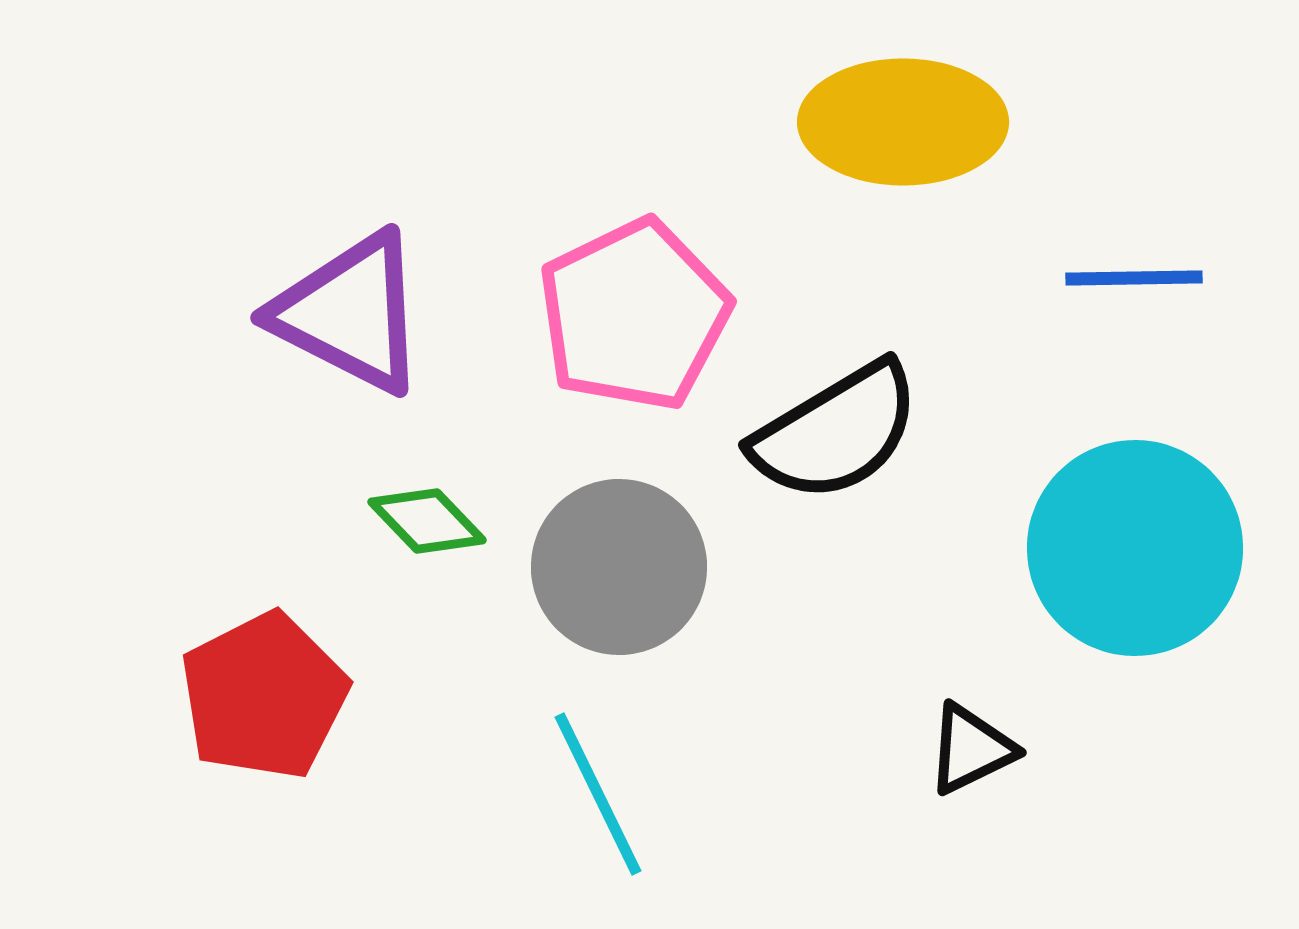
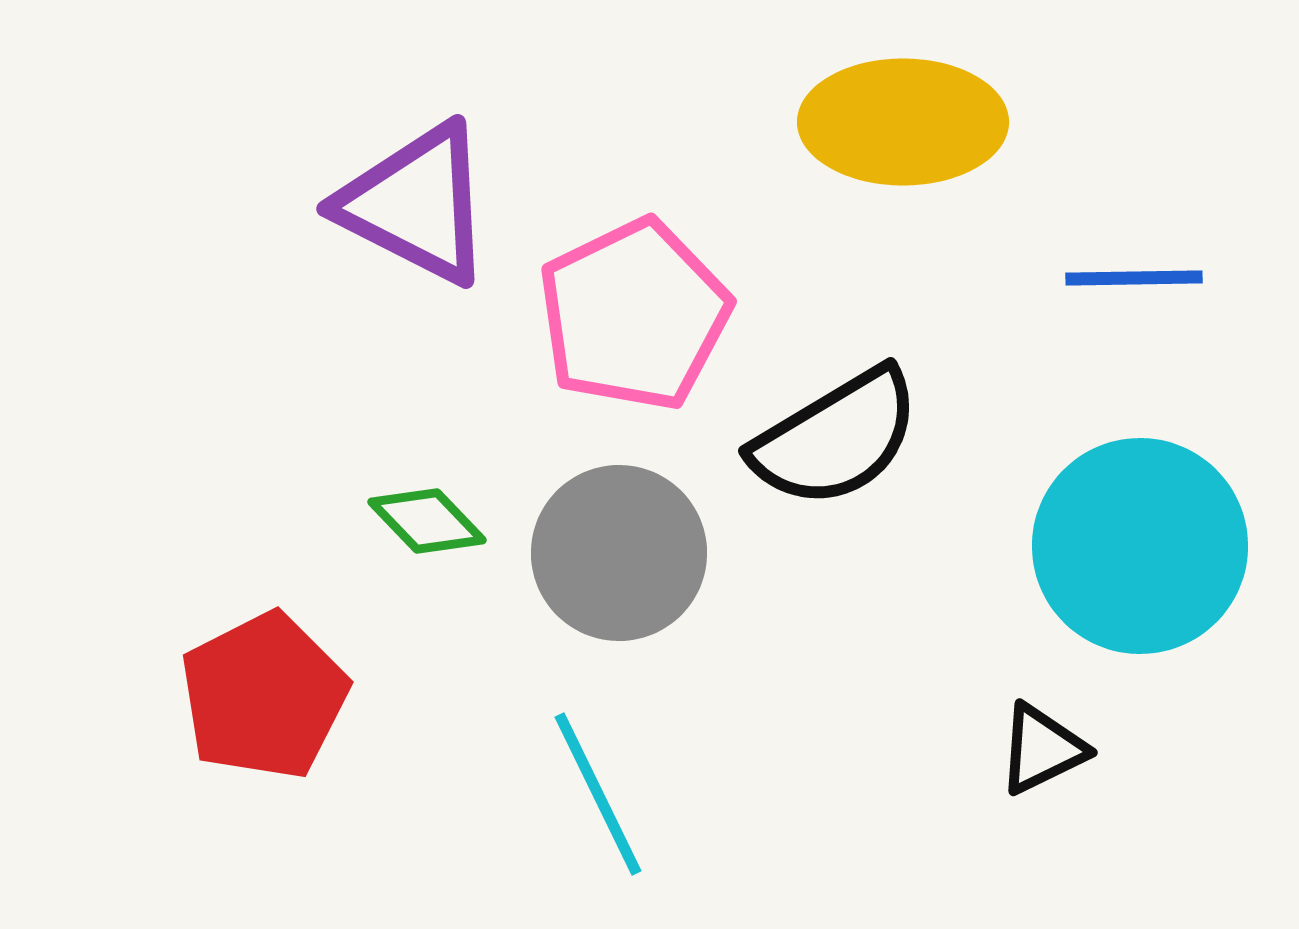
purple triangle: moved 66 px right, 109 px up
black semicircle: moved 6 px down
cyan circle: moved 5 px right, 2 px up
gray circle: moved 14 px up
black triangle: moved 71 px right
